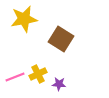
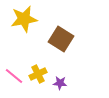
pink line: moved 1 px left, 1 px up; rotated 60 degrees clockwise
purple star: moved 1 px right, 1 px up
